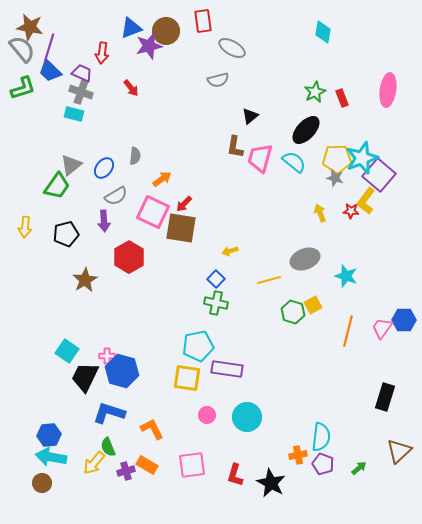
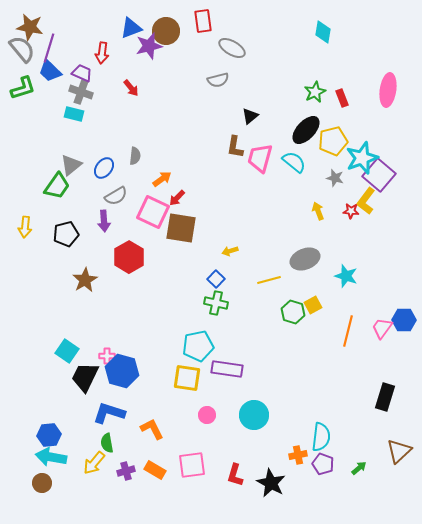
yellow pentagon at (337, 159): moved 4 px left, 18 px up; rotated 12 degrees counterclockwise
red arrow at (184, 204): moved 7 px left, 6 px up
yellow arrow at (320, 213): moved 2 px left, 2 px up
cyan circle at (247, 417): moved 7 px right, 2 px up
green semicircle at (108, 447): moved 1 px left, 4 px up; rotated 12 degrees clockwise
orange rectangle at (147, 465): moved 8 px right, 5 px down
